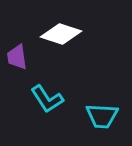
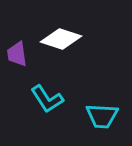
white diamond: moved 5 px down
purple trapezoid: moved 3 px up
